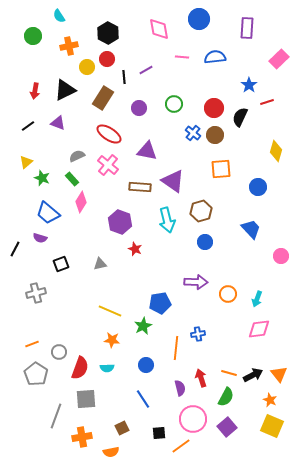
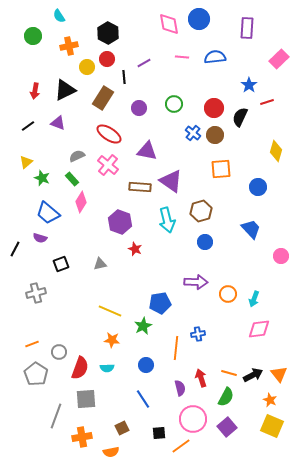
pink diamond at (159, 29): moved 10 px right, 5 px up
purple line at (146, 70): moved 2 px left, 7 px up
purple triangle at (173, 181): moved 2 px left
cyan arrow at (257, 299): moved 3 px left
